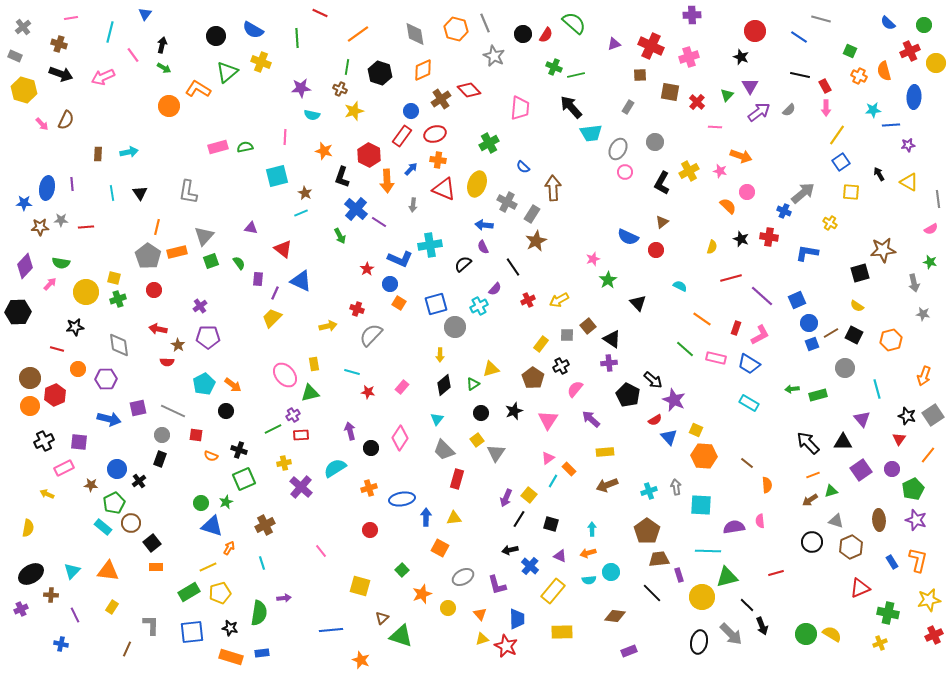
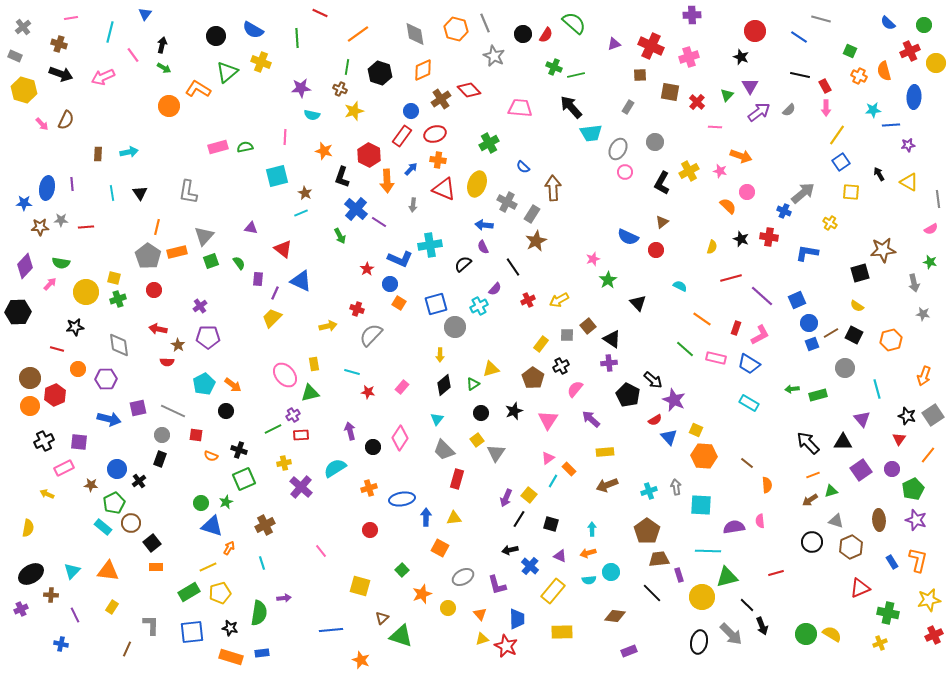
pink trapezoid at (520, 108): rotated 90 degrees counterclockwise
black circle at (371, 448): moved 2 px right, 1 px up
